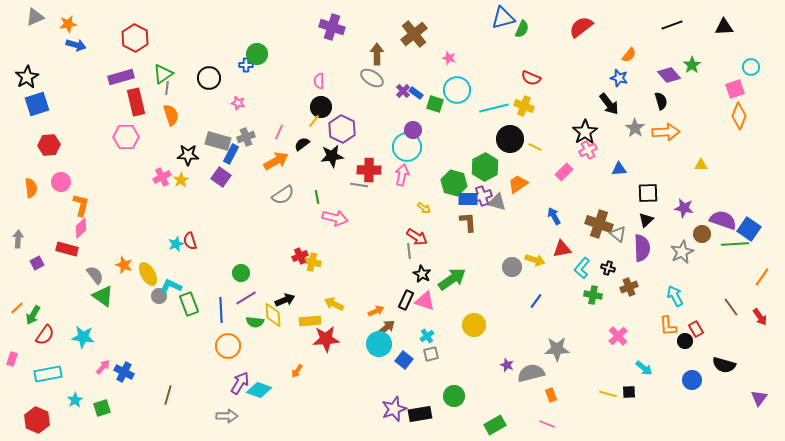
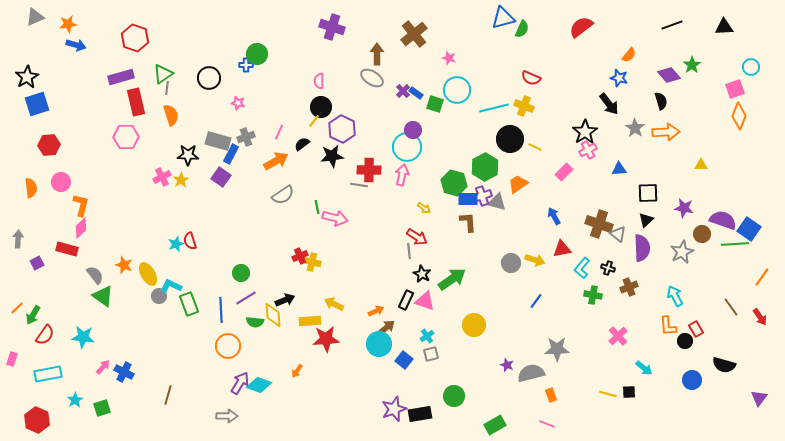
red hexagon at (135, 38): rotated 8 degrees counterclockwise
green line at (317, 197): moved 10 px down
gray circle at (512, 267): moved 1 px left, 4 px up
cyan diamond at (259, 390): moved 5 px up
